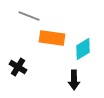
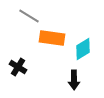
gray line: rotated 10 degrees clockwise
